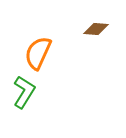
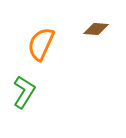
orange semicircle: moved 3 px right, 9 px up
